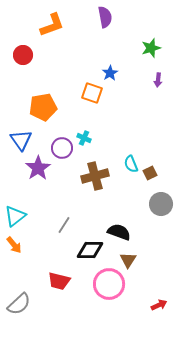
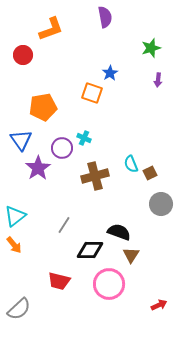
orange L-shape: moved 1 px left, 4 px down
brown triangle: moved 3 px right, 5 px up
gray semicircle: moved 5 px down
